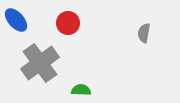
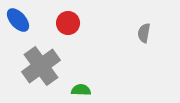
blue ellipse: moved 2 px right
gray cross: moved 1 px right, 3 px down
